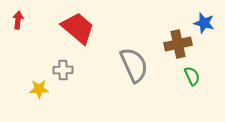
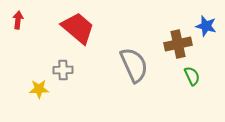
blue star: moved 2 px right, 3 px down
